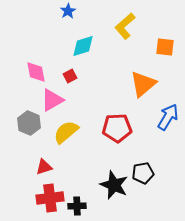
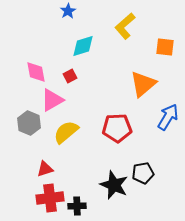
red triangle: moved 1 px right, 2 px down
